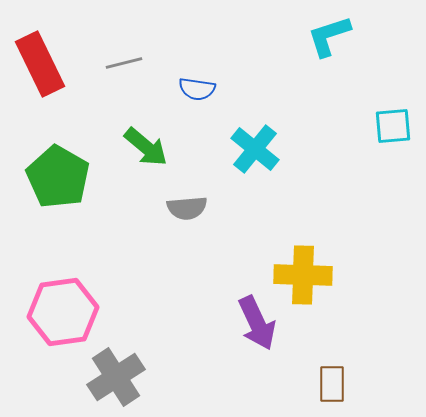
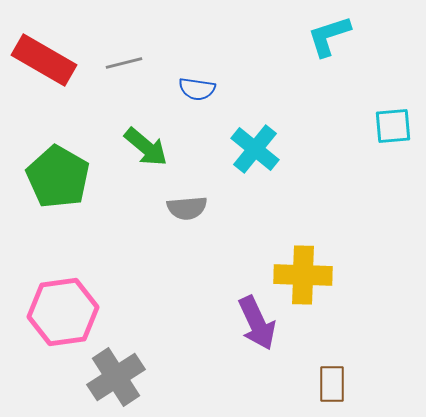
red rectangle: moved 4 px right, 4 px up; rotated 34 degrees counterclockwise
